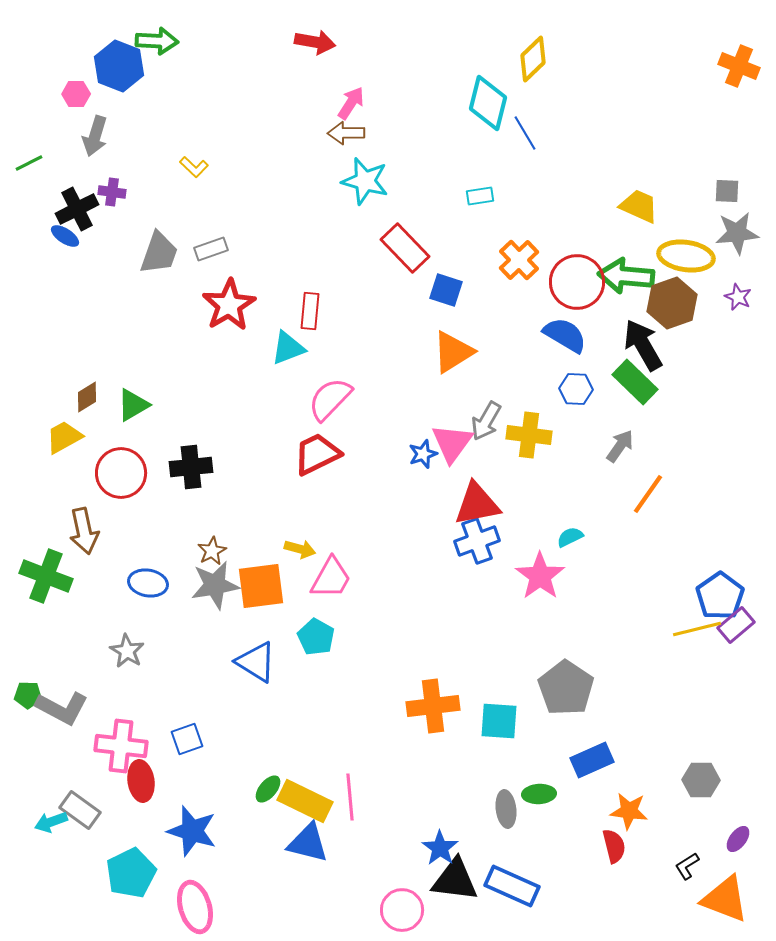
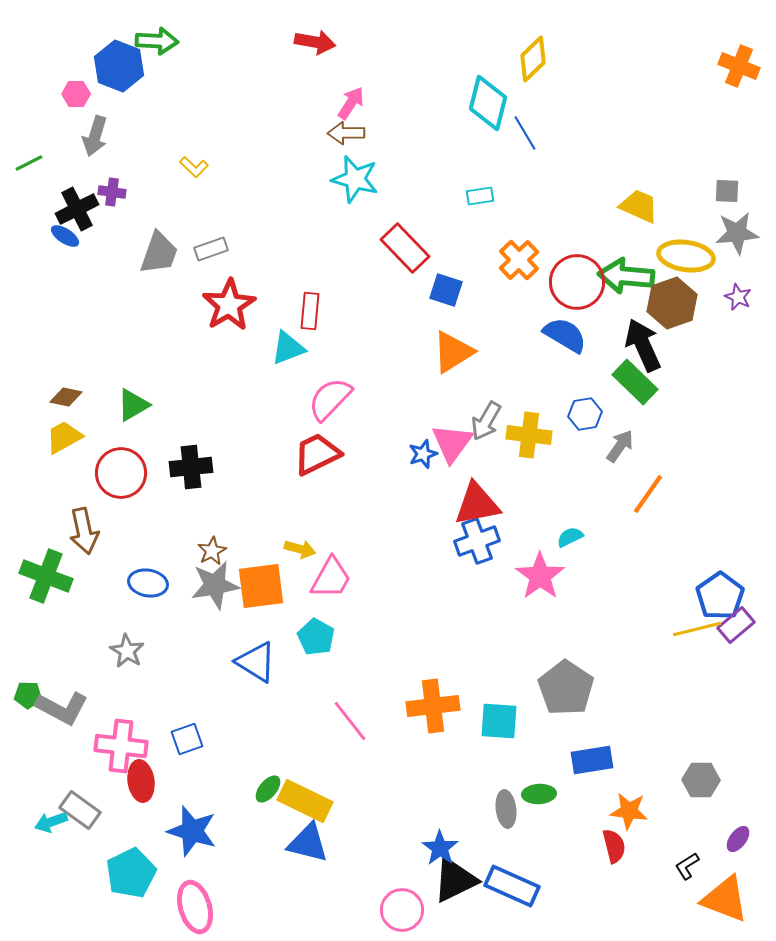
cyan star at (365, 181): moved 10 px left, 2 px up
black arrow at (643, 345): rotated 6 degrees clockwise
blue hexagon at (576, 389): moved 9 px right, 25 px down; rotated 12 degrees counterclockwise
brown diamond at (87, 397): moved 21 px left; rotated 44 degrees clockwise
blue rectangle at (592, 760): rotated 15 degrees clockwise
pink line at (350, 797): moved 76 px up; rotated 33 degrees counterclockwise
black triangle at (455, 880): rotated 33 degrees counterclockwise
